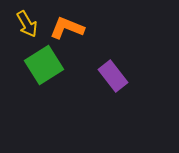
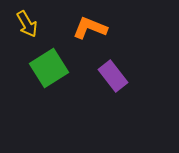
orange L-shape: moved 23 px right
green square: moved 5 px right, 3 px down
